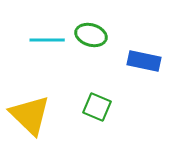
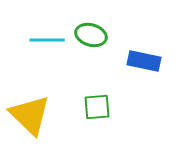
green square: rotated 28 degrees counterclockwise
